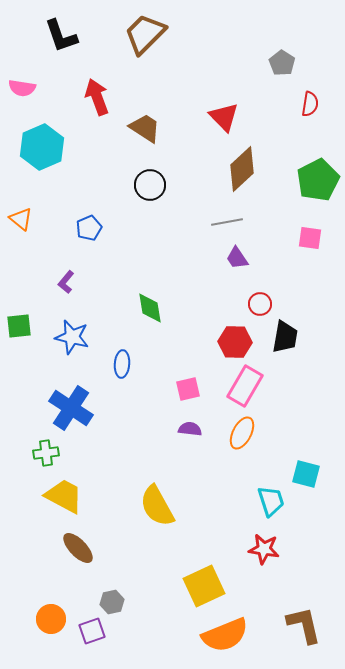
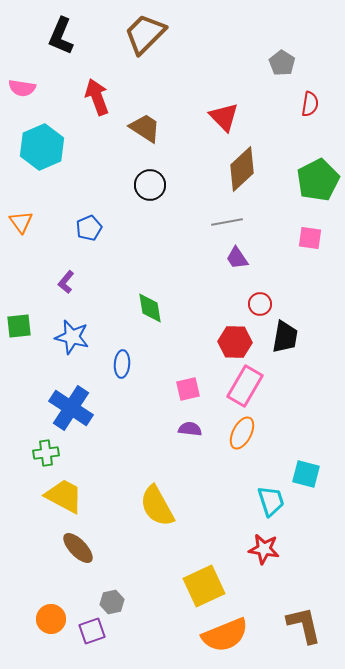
black L-shape at (61, 36): rotated 42 degrees clockwise
orange triangle at (21, 219): moved 3 px down; rotated 15 degrees clockwise
